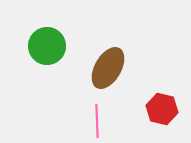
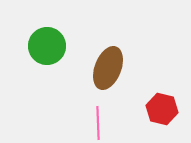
brown ellipse: rotated 9 degrees counterclockwise
pink line: moved 1 px right, 2 px down
